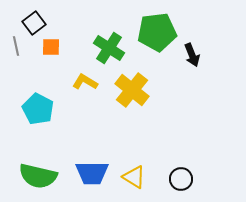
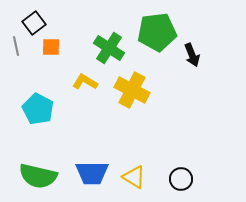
yellow cross: rotated 12 degrees counterclockwise
